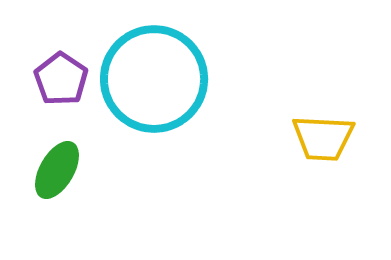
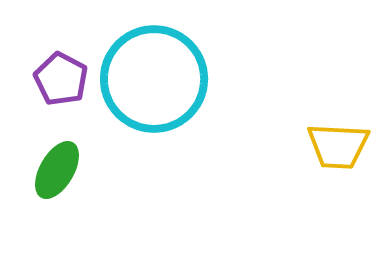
purple pentagon: rotated 6 degrees counterclockwise
yellow trapezoid: moved 15 px right, 8 px down
